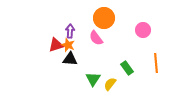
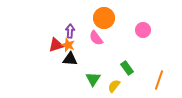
orange line: moved 3 px right, 17 px down; rotated 24 degrees clockwise
yellow semicircle: moved 4 px right, 2 px down
